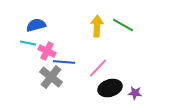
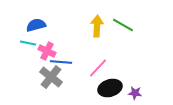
blue line: moved 3 px left
